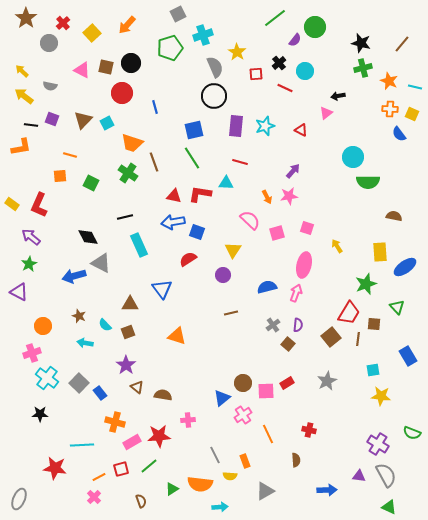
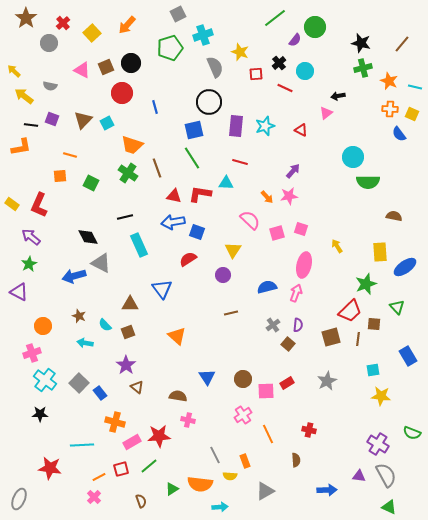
yellow star at (237, 52): moved 3 px right; rotated 12 degrees counterclockwise
brown square at (106, 67): rotated 35 degrees counterclockwise
yellow arrow at (22, 71): moved 8 px left
black circle at (214, 96): moved 5 px left, 6 px down
orange trapezoid at (132, 143): moved 2 px down
brown line at (154, 162): moved 3 px right, 6 px down
orange arrow at (267, 197): rotated 16 degrees counterclockwise
pink square at (307, 228): moved 6 px left, 1 px down
red trapezoid at (349, 313): moved 1 px right, 2 px up; rotated 15 degrees clockwise
orange triangle at (177, 336): rotated 24 degrees clockwise
brown square at (331, 337): rotated 24 degrees clockwise
cyan cross at (47, 378): moved 2 px left, 2 px down
brown circle at (243, 383): moved 4 px up
brown semicircle at (163, 395): moved 15 px right, 1 px down
blue triangle at (222, 398): moved 15 px left, 21 px up; rotated 24 degrees counterclockwise
pink cross at (188, 420): rotated 16 degrees clockwise
red star at (55, 468): moved 5 px left
